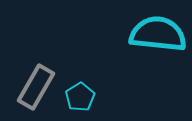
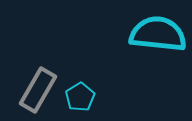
gray rectangle: moved 2 px right, 3 px down
